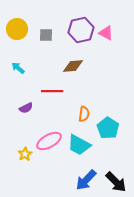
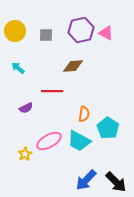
yellow circle: moved 2 px left, 2 px down
cyan trapezoid: moved 4 px up
